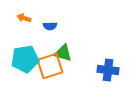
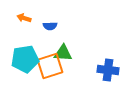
green triangle: rotated 12 degrees counterclockwise
